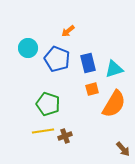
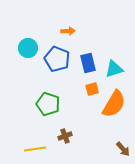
orange arrow: rotated 144 degrees counterclockwise
yellow line: moved 8 px left, 18 px down
